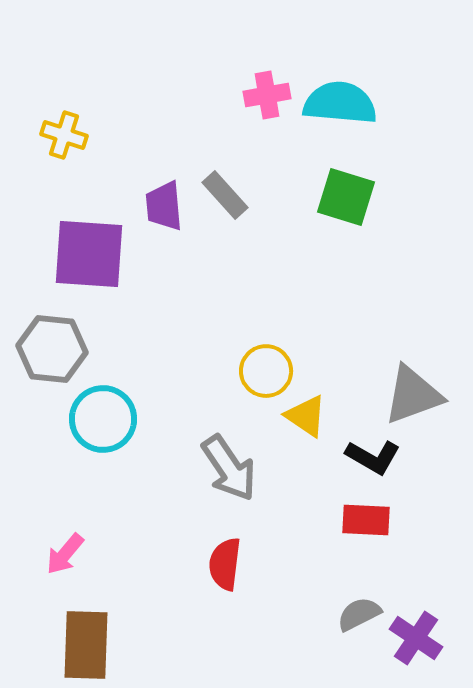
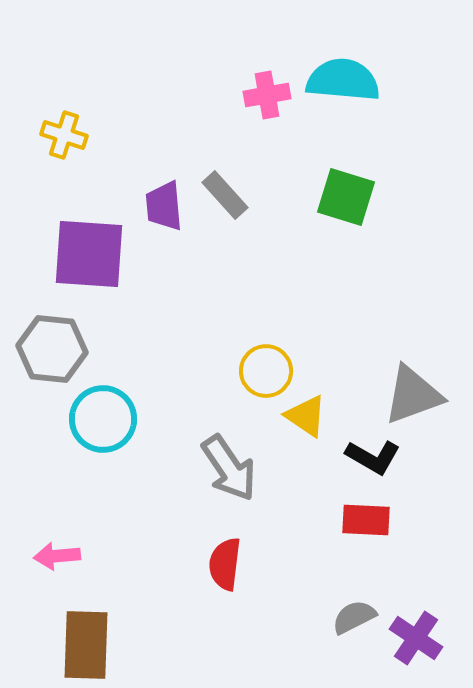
cyan semicircle: moved 3 px right, 23 px up
pink arrow: moved 8 px left, 2 px down; rotated 45 degrees clockwise
gray semicircle: moved 5 px left, 3 px down
